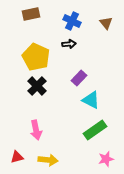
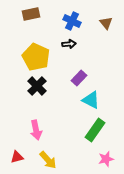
green rectangle: rotated 20 degrees counterclockwise
yellow arrow: rotated 42 degrees clockwise
